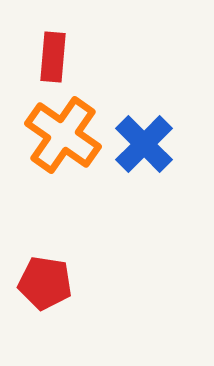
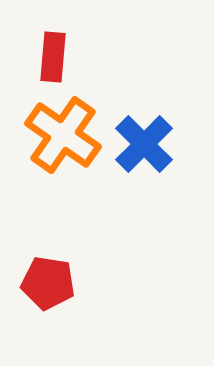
red pentagon: moved 3 px right
